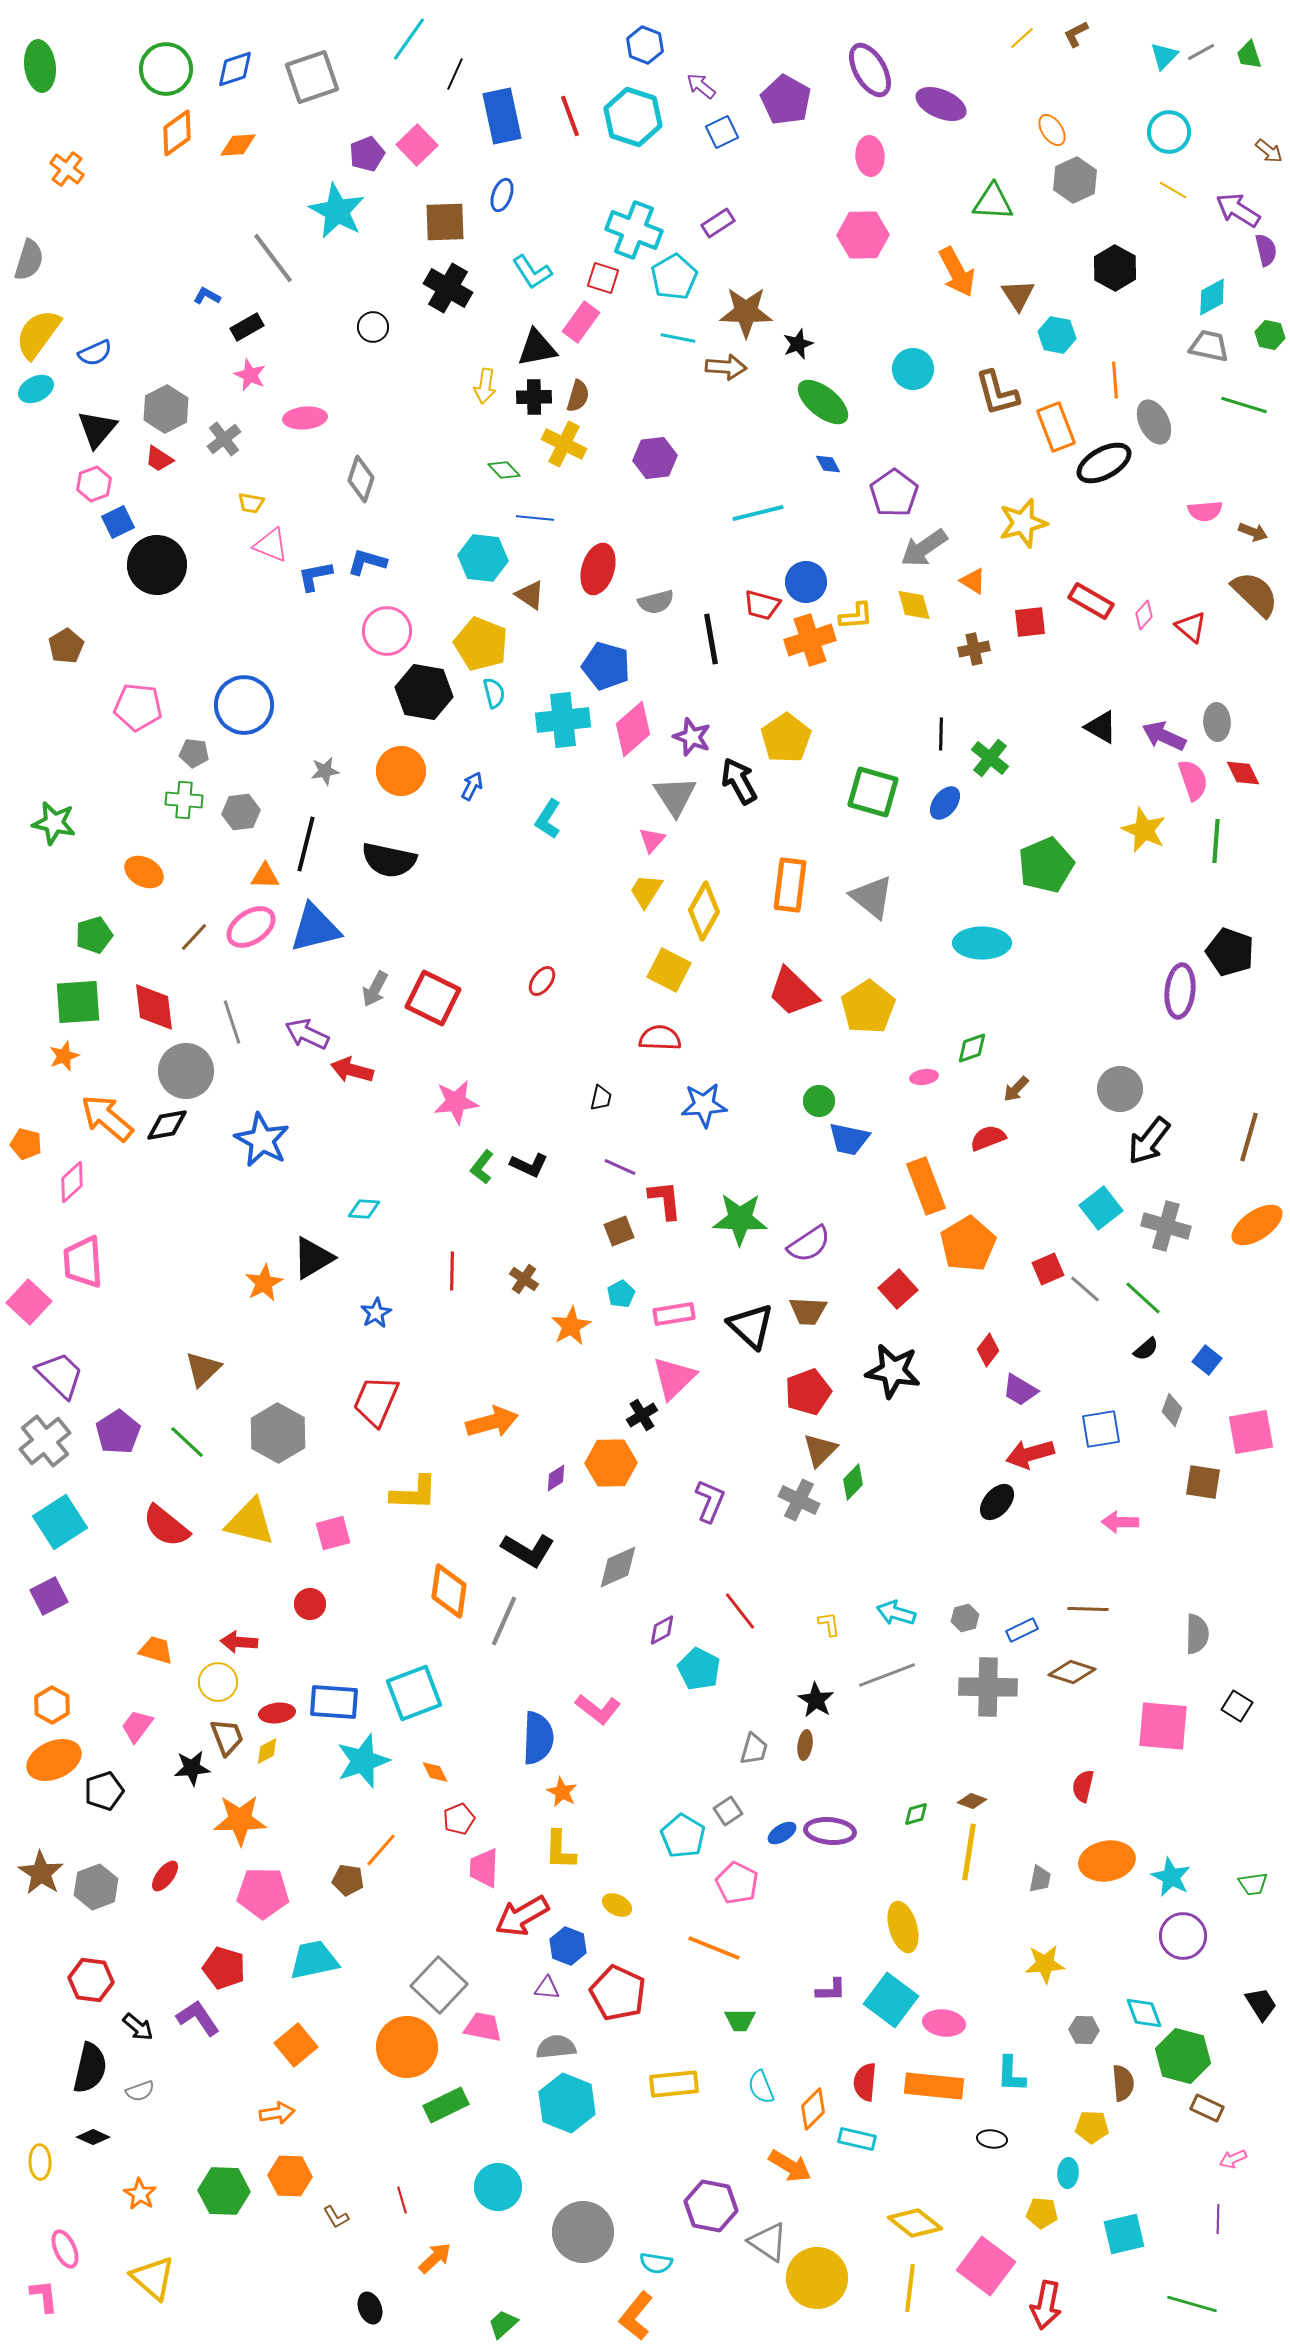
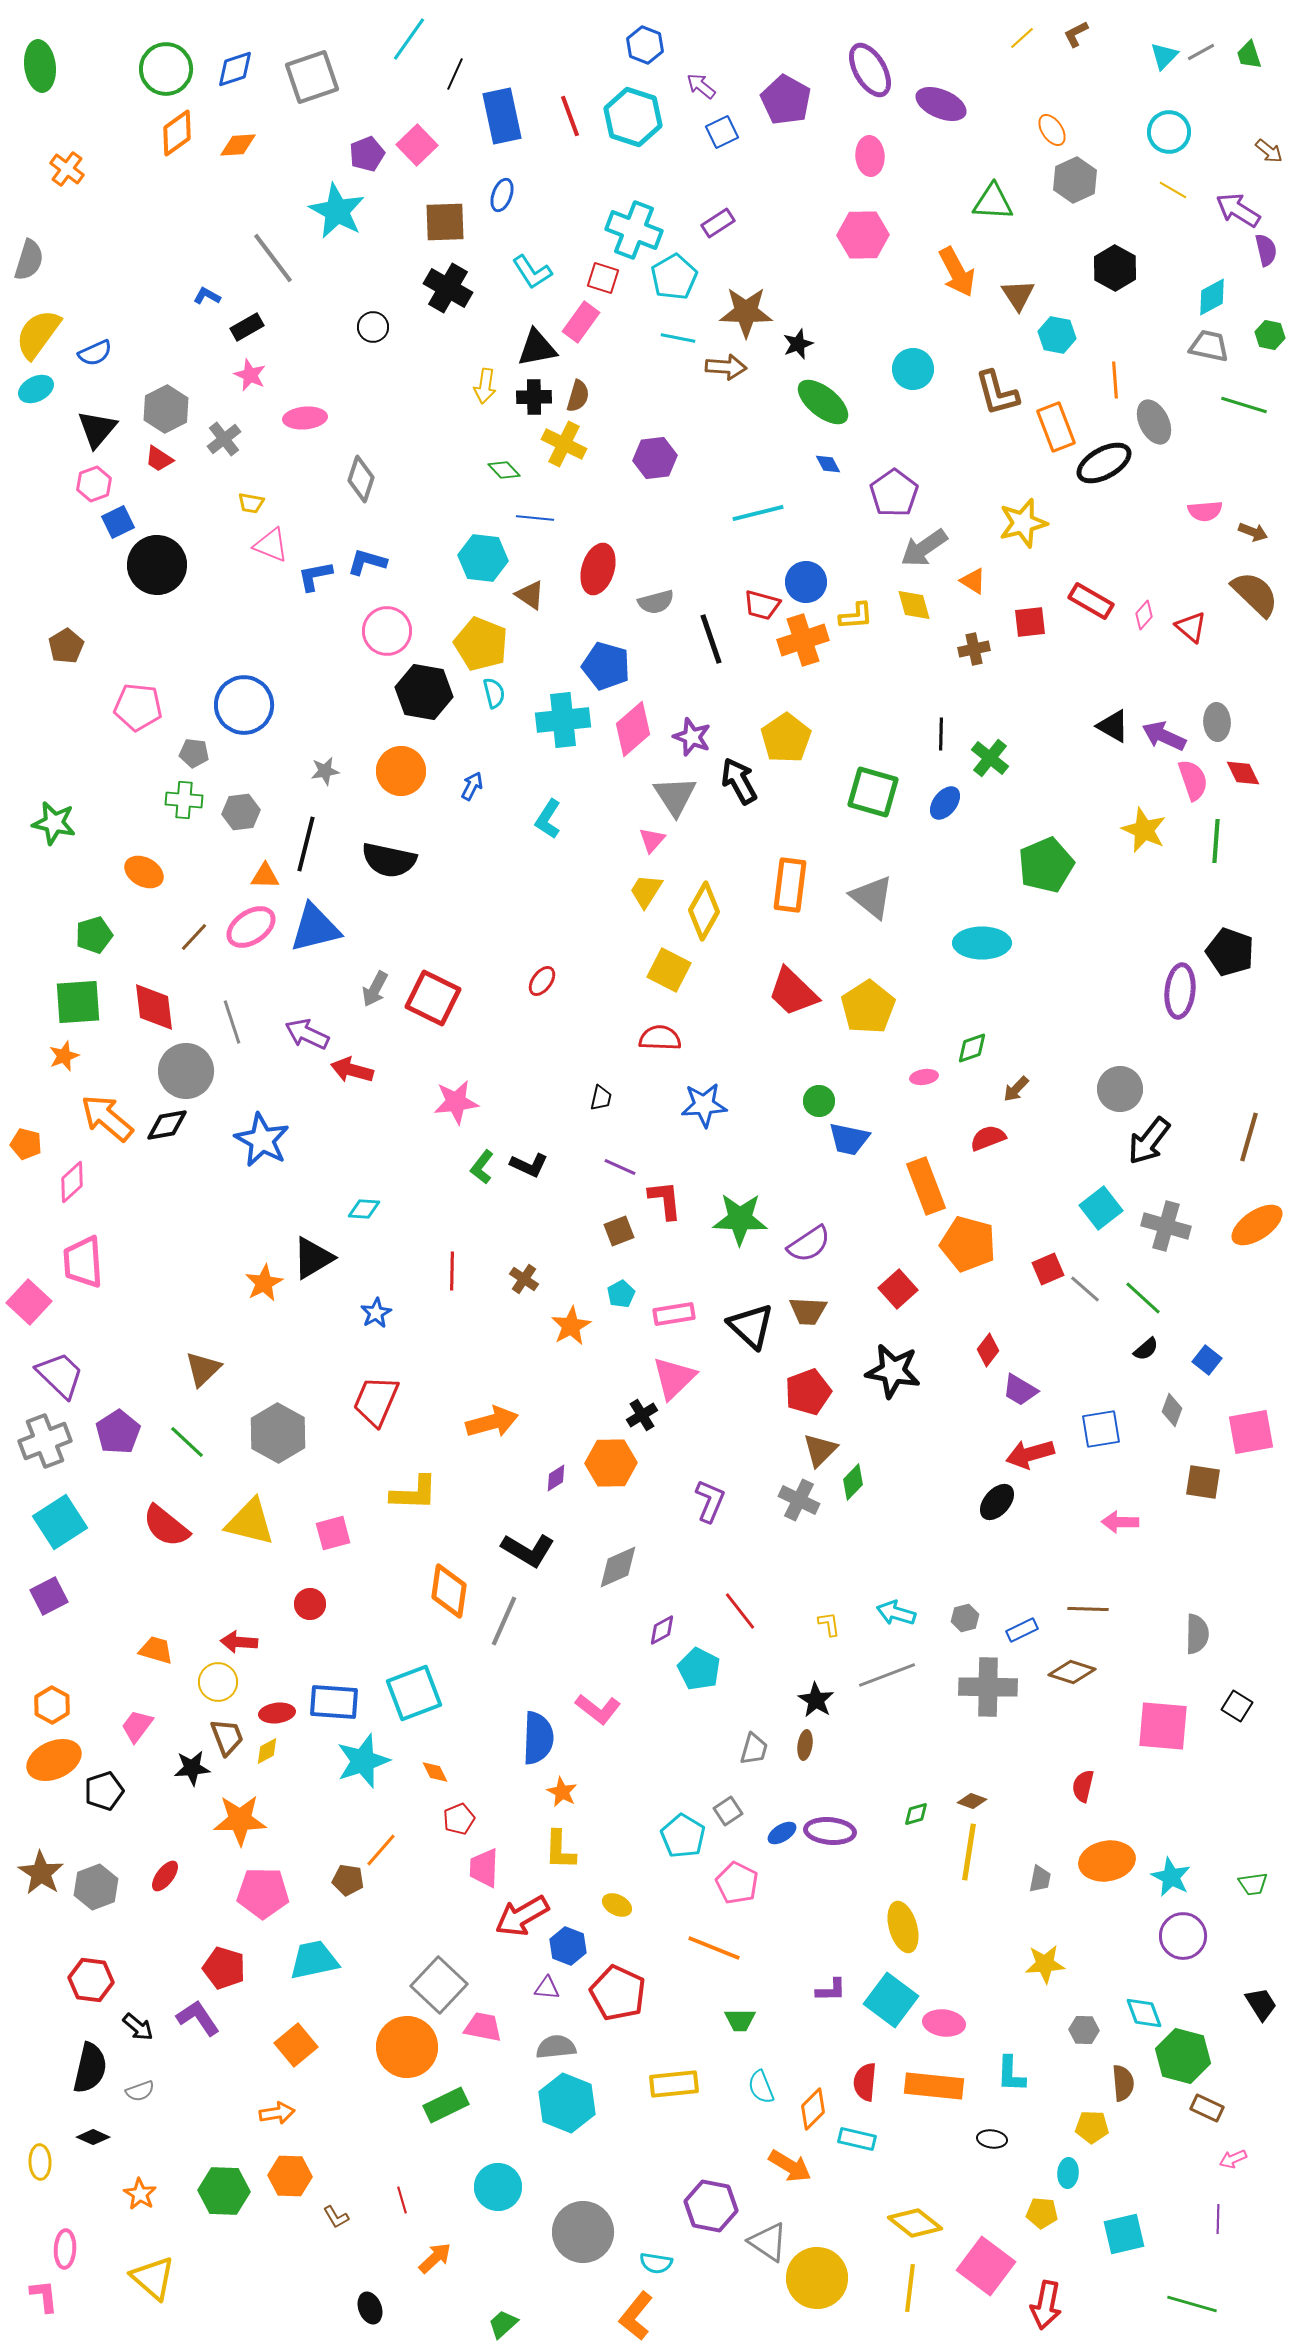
black line at (711, 639): rotated 9 degrees counterclockwise
orange cross at (810, 640): moved 7 px left
black triangle at (1101, 727): moved 12 px right, 1 px up
orange pentagon at (968, 1244): rotated 26 degrees counterclockwise
gray cross at (45, 1441): rotated 18 degrees clockwise
pink ellipse at (65, 2249): rotated 27 degrees clockwise
